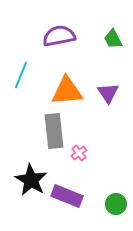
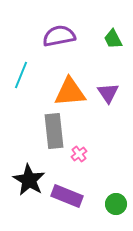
orange triangle: moved 3 px right, 1 px down
pink cross: moved 1 px down
black star: moved 2 px left
